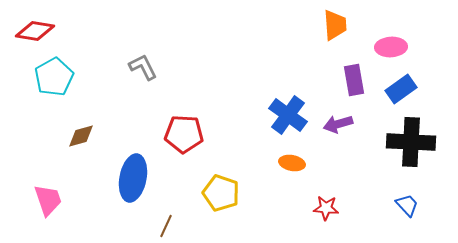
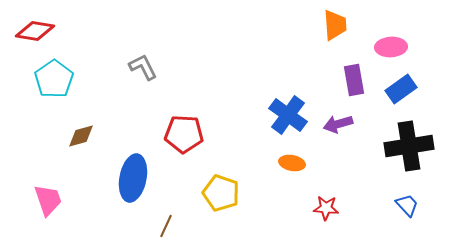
cyan pentagon: moved 2 px down; rotated 6 degrees counterclockwise
black cross: moved 2 px left, 4 px down; rotated 12 degrees counterclockwise
